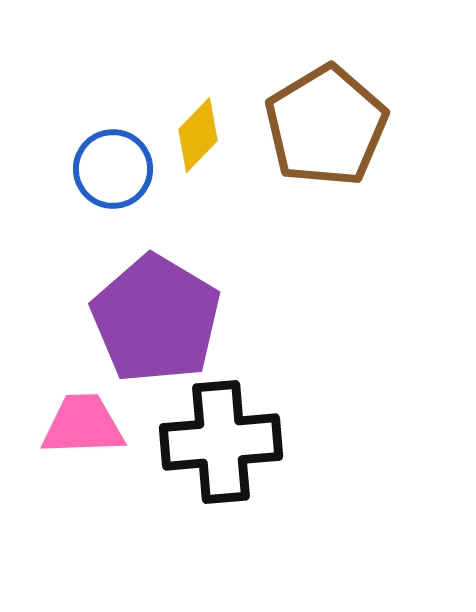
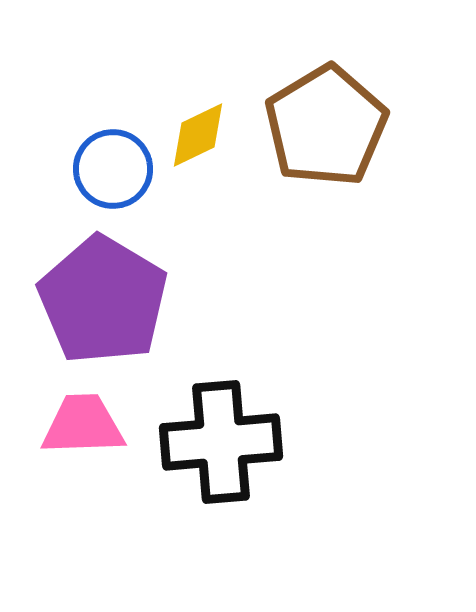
yellow diamond: rotated 20 degrees clockwise
purple pentagon: moved 53 px left, 19 px up
